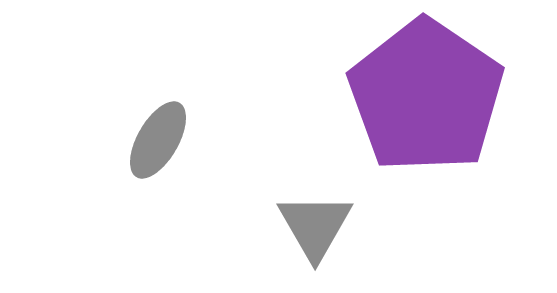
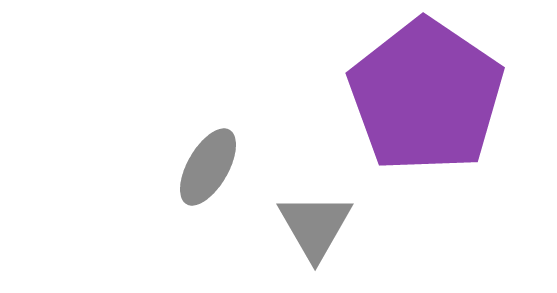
gray ellipse: moved 50 px right, 27 px down
